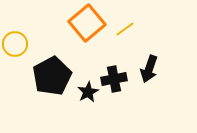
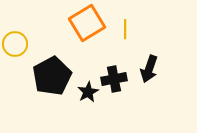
orange square: rotated 9 degrees clockwise
yellow line: rotated 54 degrees counterclockwise
